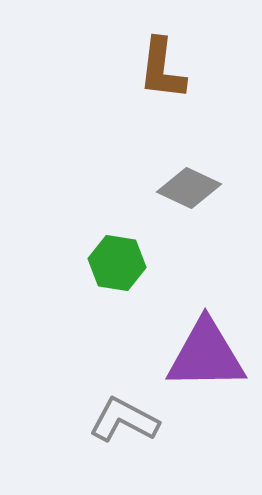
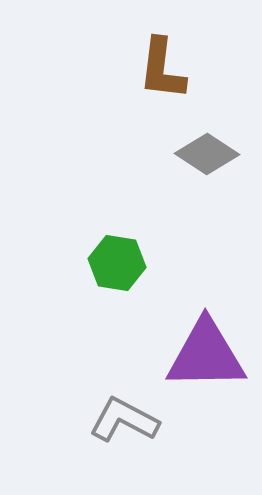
gray diamond: moved 18 px right, 34 px up; rotated 8 degrees clockwise
